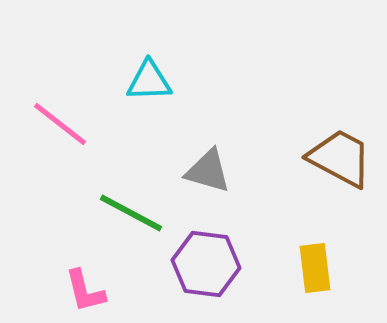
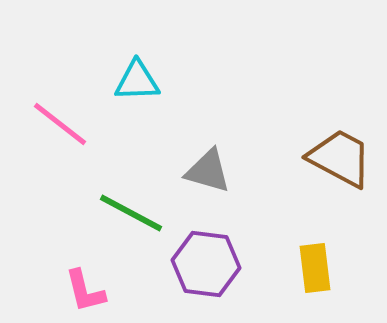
cyan triangle: moved 12 px left
